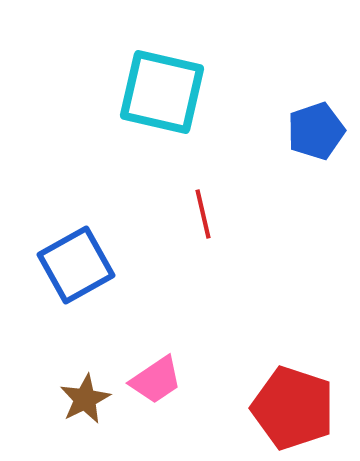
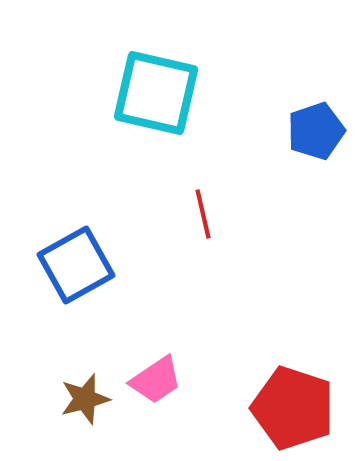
cyan square: moved 6 px left, 1 px down
brown star: rotated 12 degrees clockwise
